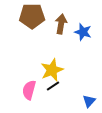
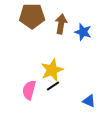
blue triangle: rotated 48 degrees counterclockwise
